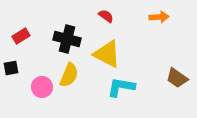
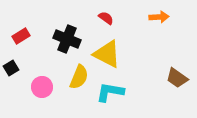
red semicircle: moved 2 px down
black cross: rotated 8 degrees clockwise
black square: rotated 21 degrees counterclockwise
yellow semicircle: moved 10 px right, 2 px down
cyan L-shape: moved 11 px left, 5 px down
